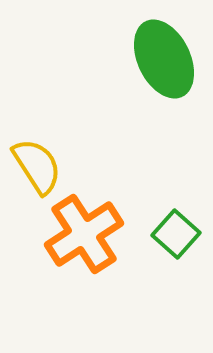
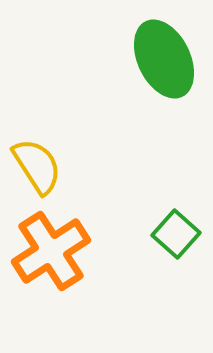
orange cross: moved 33 px left, 17 px down
